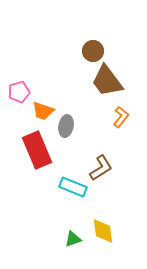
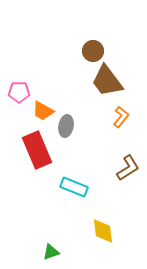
pink pentagon: rotated 15 degrees clockwise
orange trapezoid: rotated 10 degrees clockwise
brown L-shape: moved 27 px right
cyan rectangle: moved 1 px right
green triangle: moved 22 px left, 13 px down
